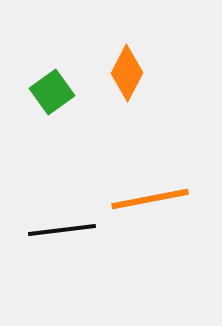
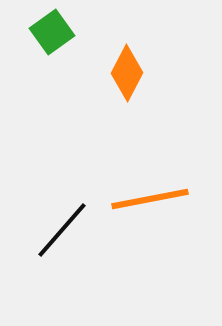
green square: moved 60 px up
black line: rotated 42 degrees counterclockwise
